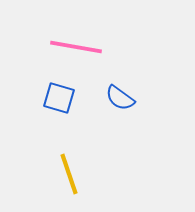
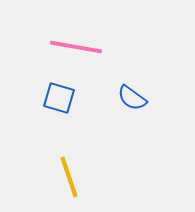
blue semicircle: moved 12 px right
yellow line: moved 3 px down
